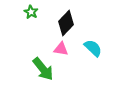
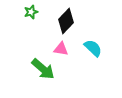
green star: rotated 24 degrees clockwise
black diamond: moved 2 px up
green arrow: rotated 10 degrees counterclockwise
